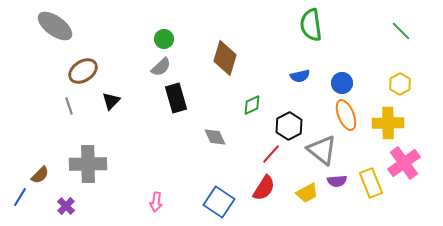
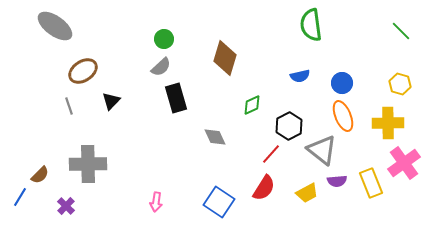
yellow hexagon: rotated 15 degrees counterclockwise
orange ellipse: moved 3 px left, 1 px down
